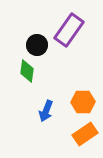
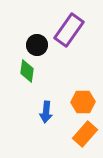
blue arrow: moved 1 px down; rotated 15 degrees counterclockwise
orange rectangle: rotated 15 degrees counterclockwise
